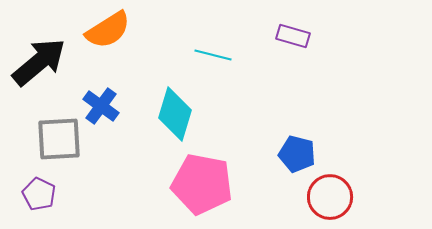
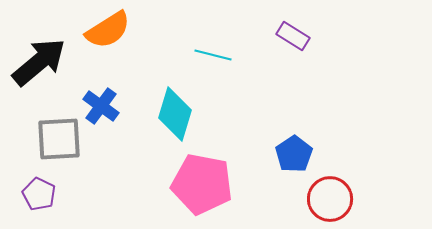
purple rectangle: rotated 16 degrees clockwise
blue pentagon: moved 3 px left; rotated 24 degrees clockwise
red circle: moved 2 px down
